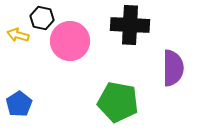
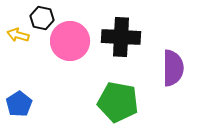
black cross: moved 9 px left, 12 px down
